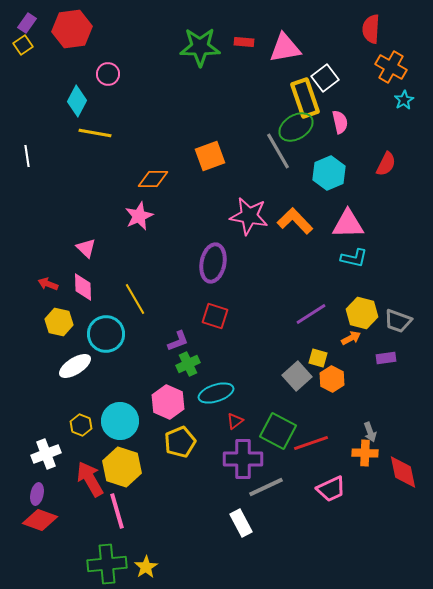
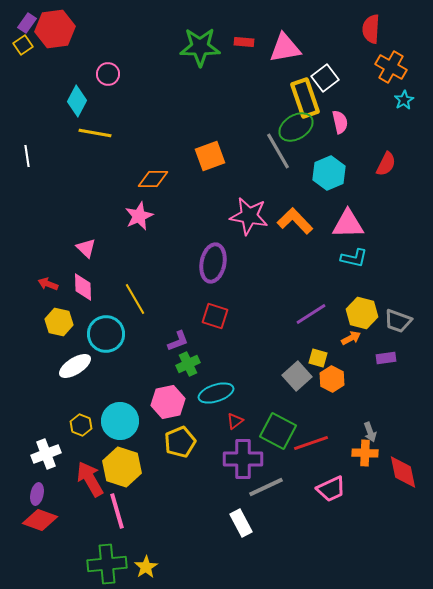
red hexagon at (72, 29): moved 17 px left
pink hexagon at (168, 402): rotated 24 degrees clockwise
